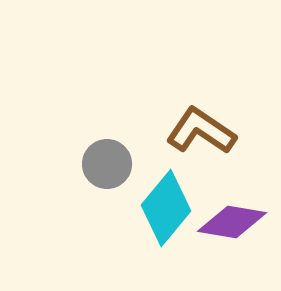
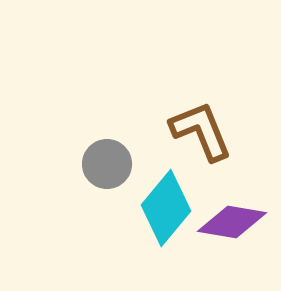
brown L-shape: rotated 34 degrees clockwise
